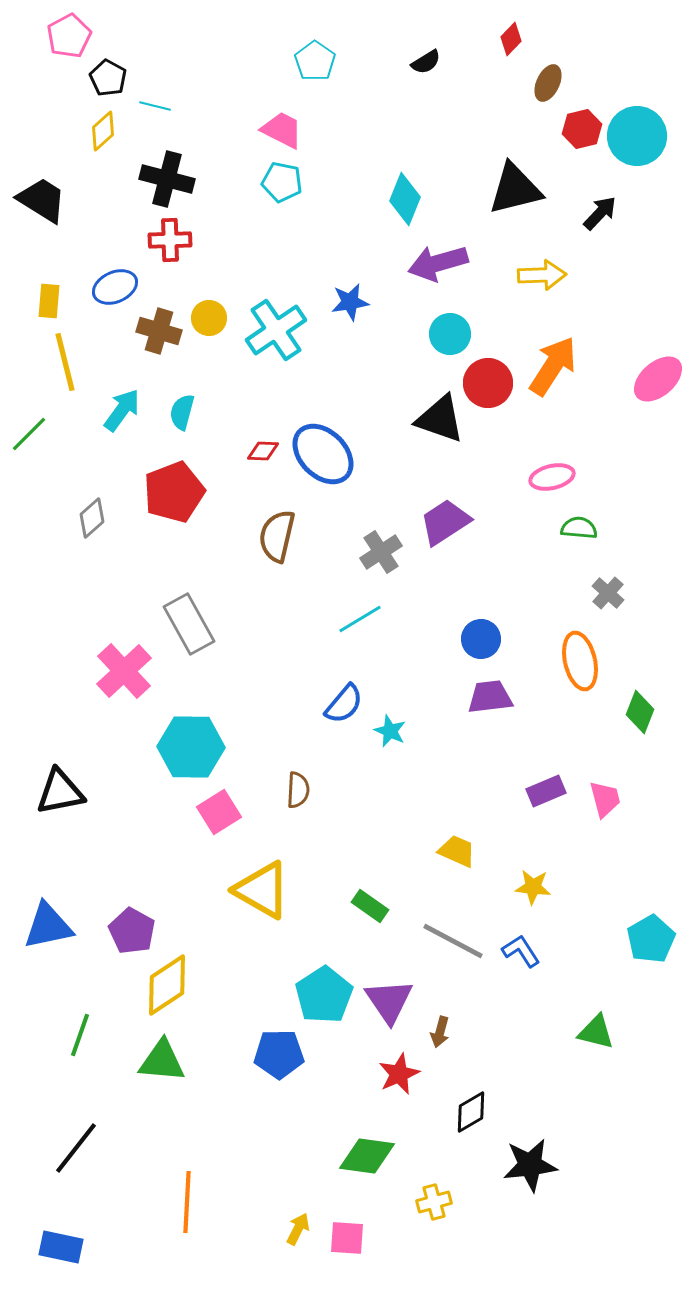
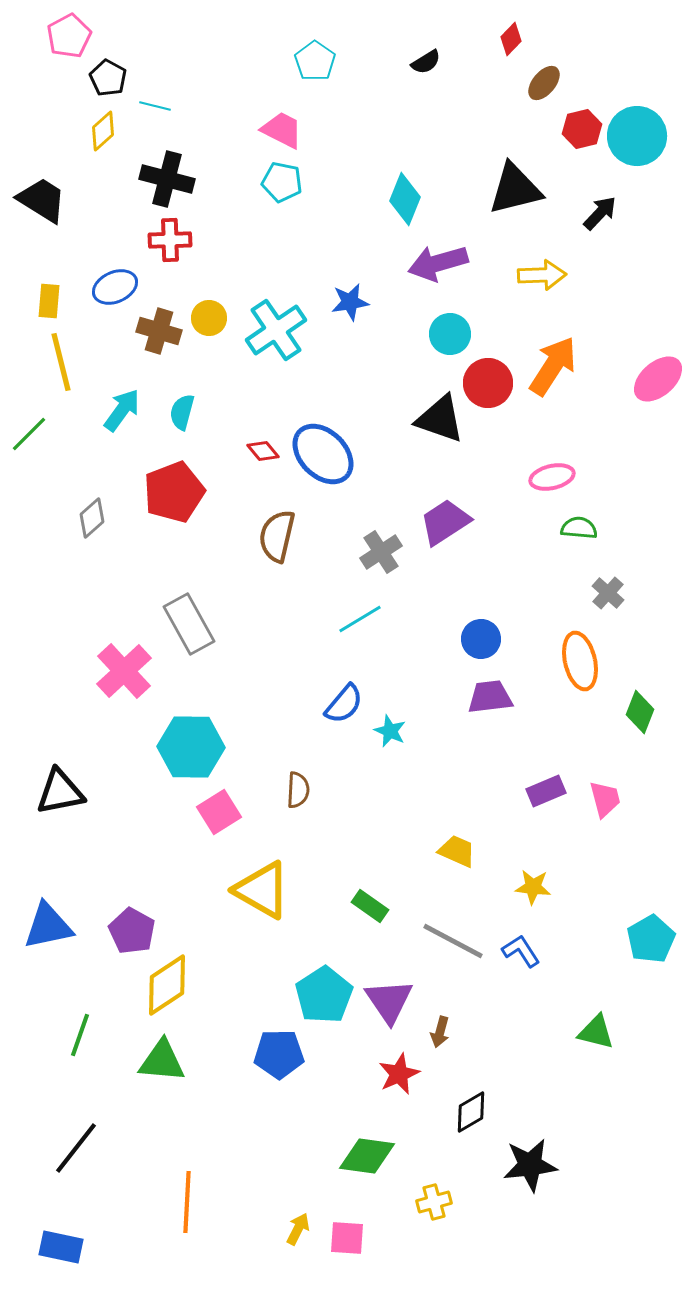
brown ellipse at (548, 83): moved 4 px left; rotated 15 degrees clockwise
yellow line at (65, 362): moved 4 px left
red diamond at (263, 451): rotated 48 degrees clockwise
